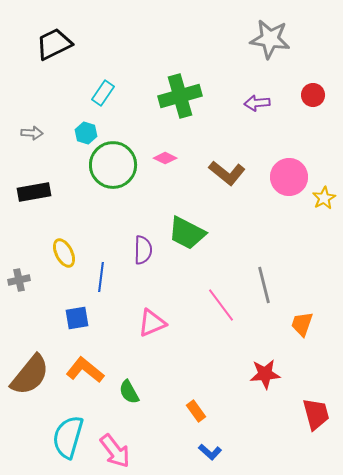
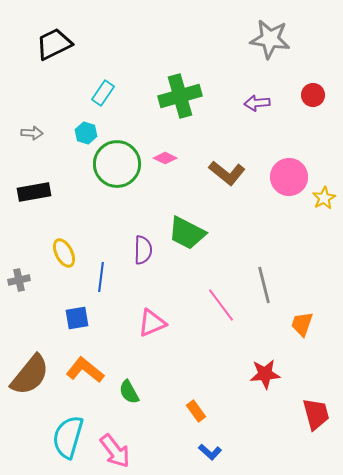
green circle: moved 4 px right, 1 px up
